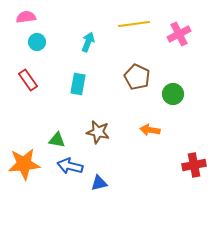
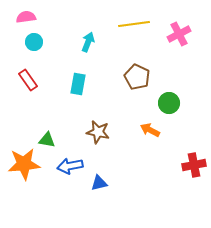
cyan circle: moved 3 px left
green circle: moved 4 px left, 9 px down
orange arrow: rotated 18 degrees clockwise
green triangle: moved 10 px left
blue arrow: rotated 25 degrees counterclockwise
